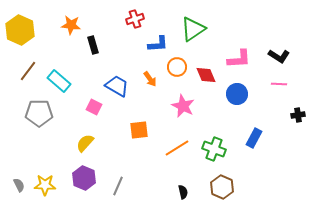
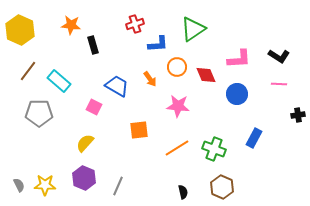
red cross: moved 5 px down
pink star: moved 5 px left; rotated 20 degrees counterclockwise
